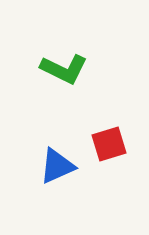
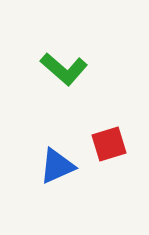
green L-shape: rotated 15 degrees clockwise
